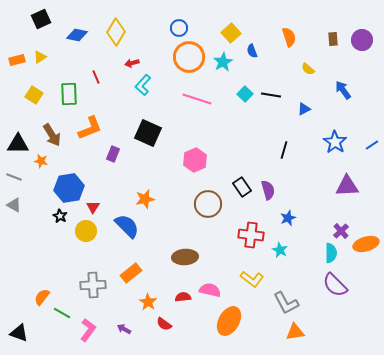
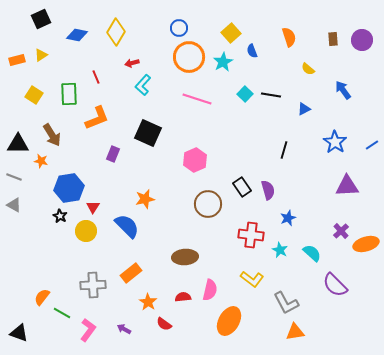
yellow triangle at (40, 57): moved 1 px right, 2 px up
orange L-shape at (90, 128): moved 7 px right, 10 px up
cyan semicircle at (331, 253): moved 19 px left; rotated 48 degrees counterclockwise
pink semicircle at (210, 290): rotated 90 degrees clockwise
